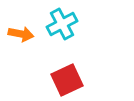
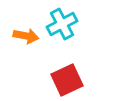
orange arrow: moved 5 px right, 2 px down
